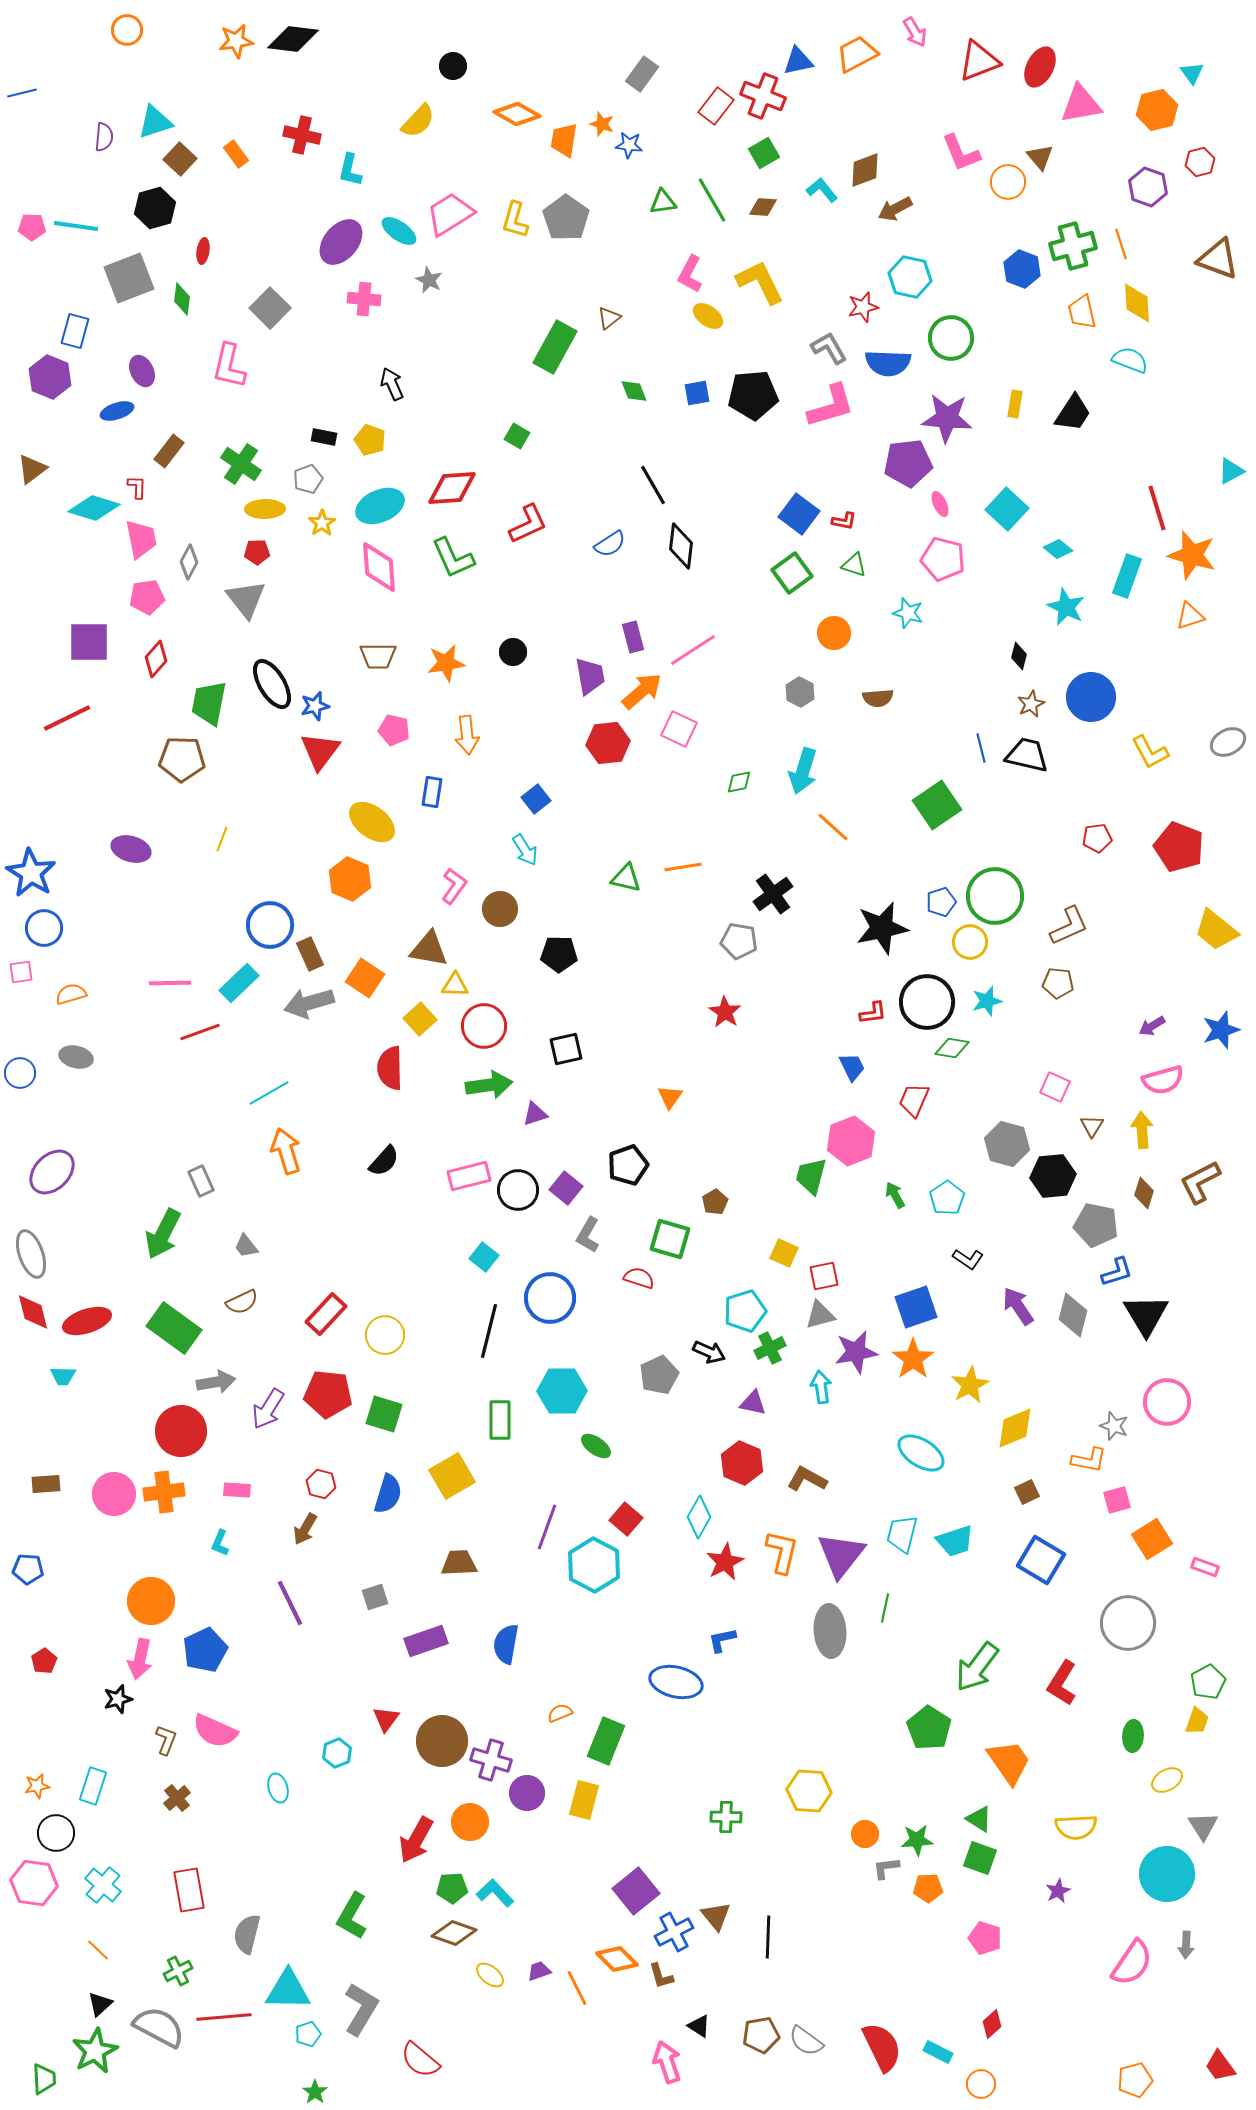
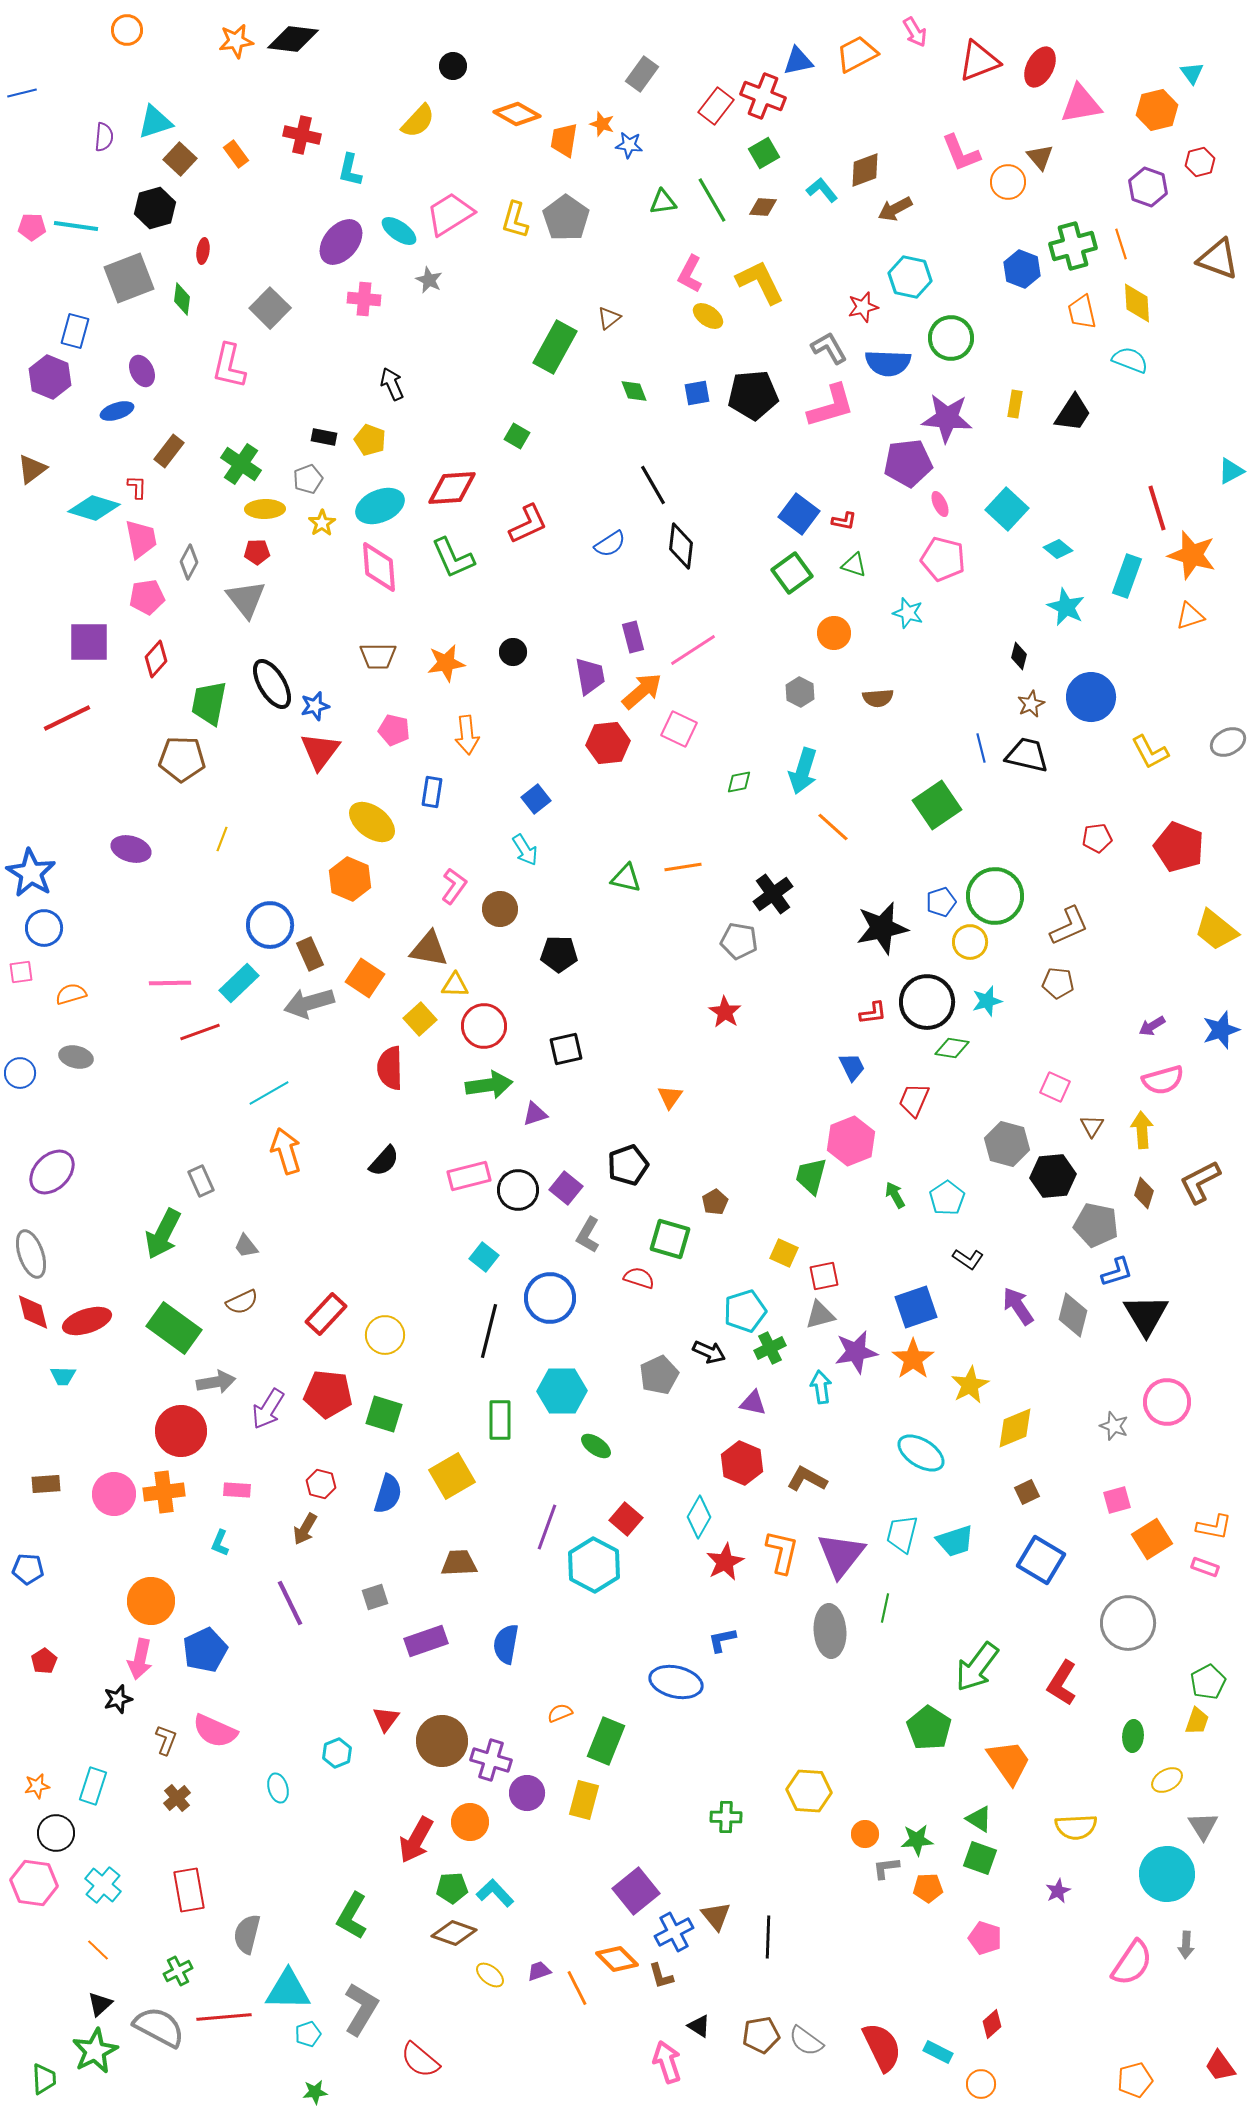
orange L-shape at (1089, 1460): moved 125 px right, 67 px down
green star at (315, 2092): rotated 30 degrees clockwise
